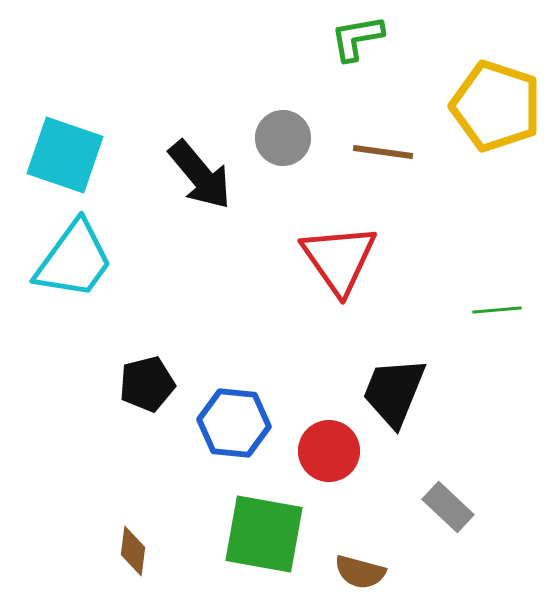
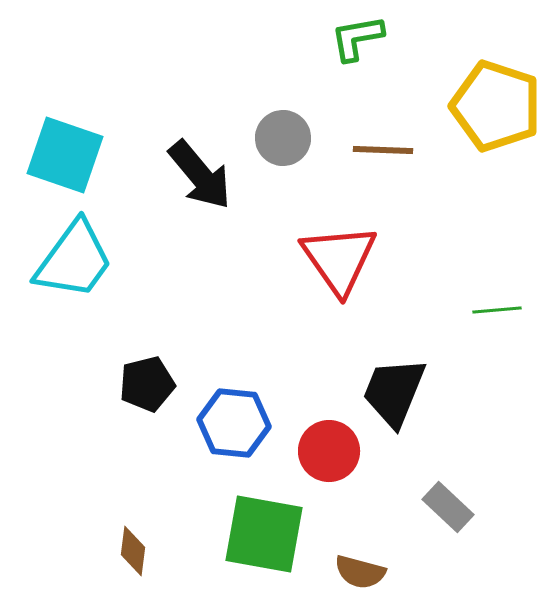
brown line: moved 2 px up; rotated 6 degrees counterclockwise
